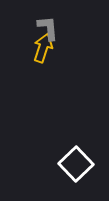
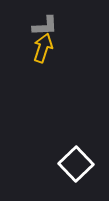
gray L-shape: moved 3 px left, 2 px up; rotated 92 degrees clockwise
